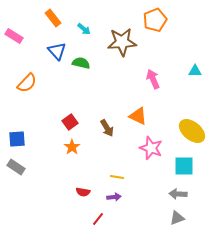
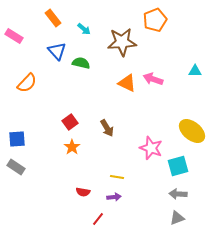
pink arrow: rotated 48 degrees counterclockwise
orange triangle: moved 11 px left, 33 px up
cyan square: moved 6 px left; rotated 15 degrees counterclockwise
